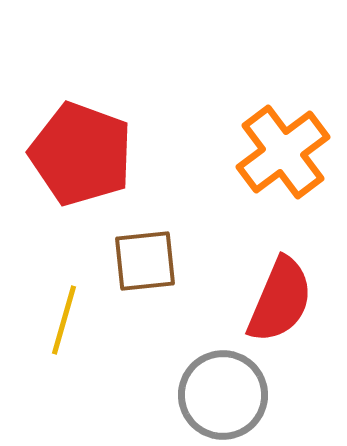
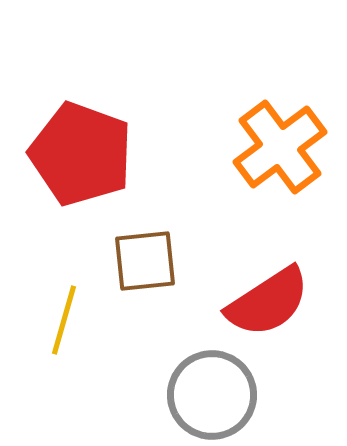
orange cross: moved 3 px left, 5 px up
red semicircle: moved 12 px left, 2 px down; rotated 34 degrees clockwise
gray circle: moved 11 px left
